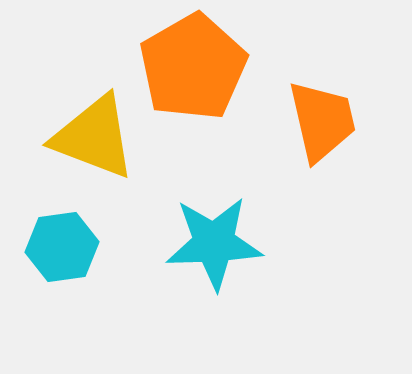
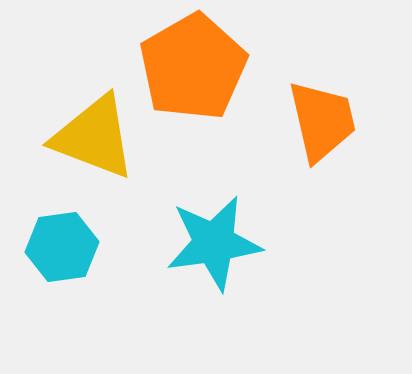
cyan star: rotated 6 degrees counterclockwise
